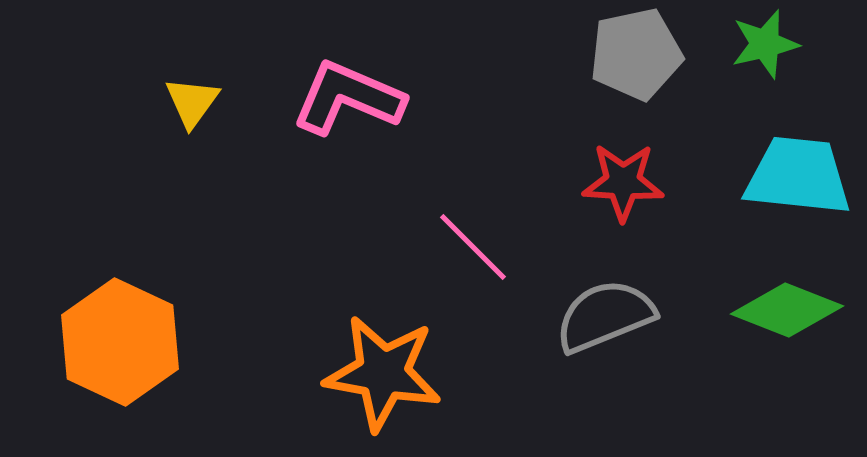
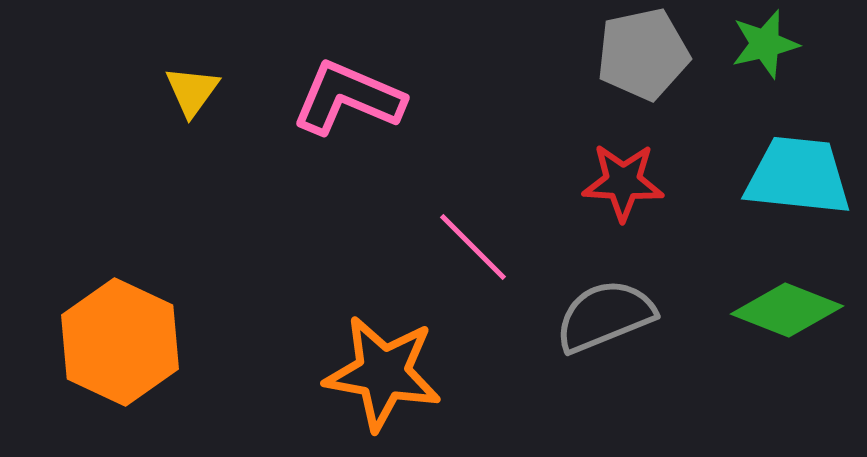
gray pentagon: moved 7 px right
yellow triangle: moved 11 px up
